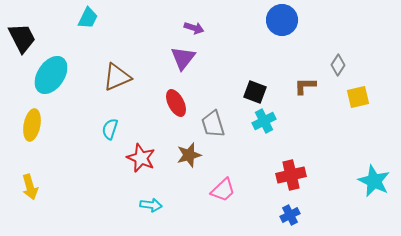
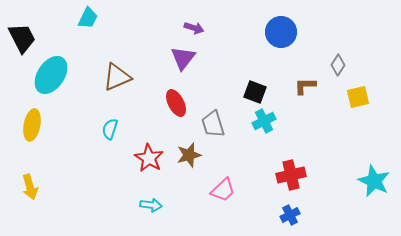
blue circle: moved 1 px left, 12 px down
red star: moved 8 px right; rotated 8 degrees clockwise
